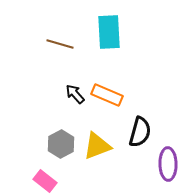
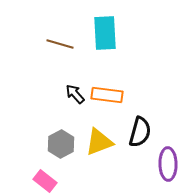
cyan rectangle: moved 4 px left, 1 px down
orange rectangle: rotated 16 degrees counterclockwise
yellow triangle: moved 2 px right, 4 px up
